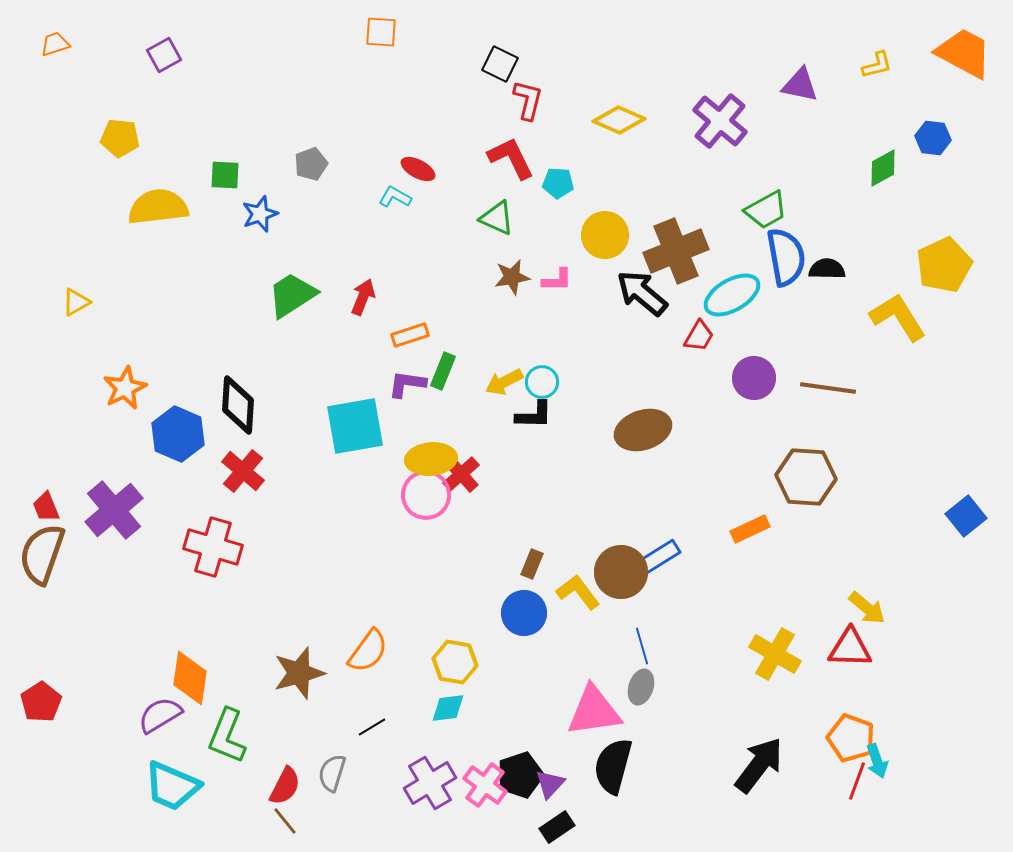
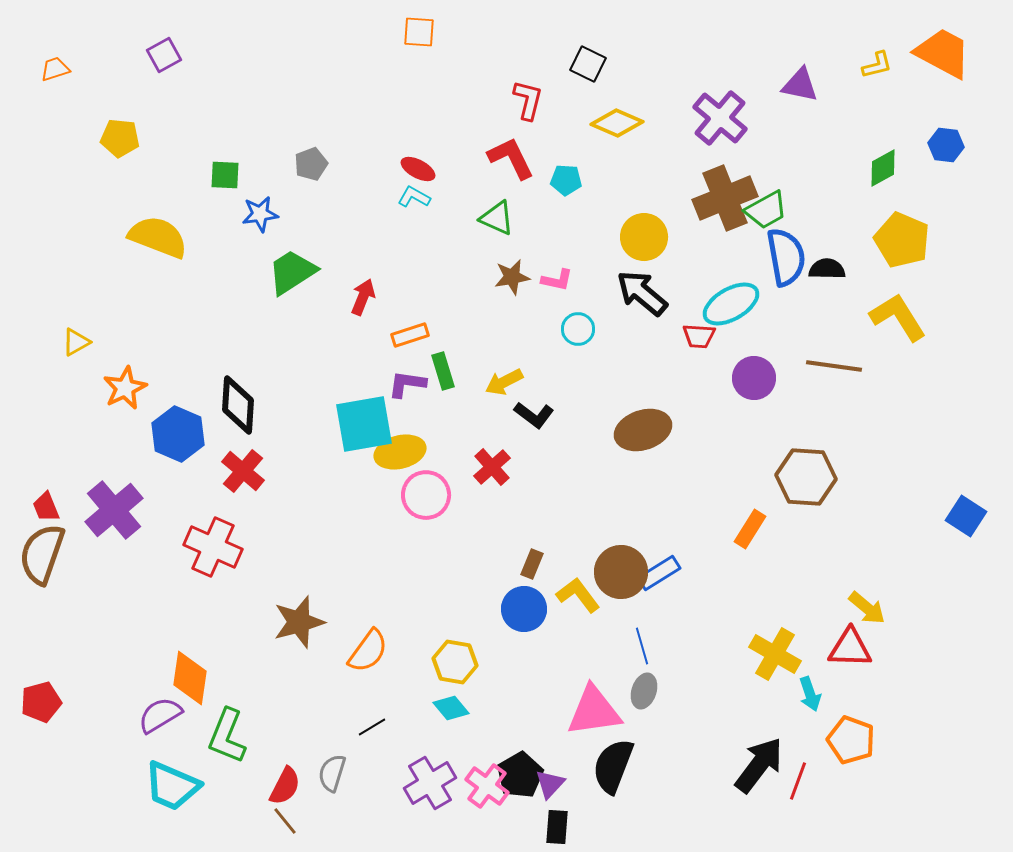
orange square at (381, 32): moved 38 px right
orange trapezoid at (55, 44): moved 25 px down
orange trapezoid at (964, 53): moved 21 px left
black square at (500, 64): moved 88 px right
yellow diamond at (619, 120): moved 2 px left, 3 px down
purple cross at (720, 121): moved 3 px up
blue hexagon at (933, 138): moved 13 px right, 7 px down
cyan pentagon at (558, 183): moved 8 px right, 3 px up
cyan L-shape at (395, 197): moved 19 px right
yellow semicircle at (158, 207): moved 30 px down; rotated 28 degrees clockwise
blue star at (260, 214): rotated 12 degrees clockwise
yellow circle at (605, 235): moved 39 px right, 2 px down
brown cross at (676, 251): moved 49 px right, 53 px up
yellow pentagon at (944, 265): moved 42 px left, 25 px up; rotated 24 degrees counterclockwise
pink L-shape at (557, 280): rotated 12 degrees clockwise
green trapezoid at (292, 295): moved 23 px up
cyan ellipse at (732, 295): moved 1 px left, 9 px down
yellow triangle at (76, 302): moved 40 px down
red trapezoid at (699, 336): rotated 64 degrees clockwise
green rectangle at (443, 371): rotated 39 degrees counterclockwise
cyan circle at (542, 382): moved 36 px right, 53 px up
brown line at (828, 388): moved 6 px right, 22 px up
black L-shape at (534, 415): rotated 36 degrees clockwise
cyan square at (355, 426): moved 9 px right, 2 px up
yellow ellipse at (431, 459): moved 31 px left, 7 px up; rotated 9 degrees counterclockwise
red cross at (461, 474): moved 31 px right, 7 px up
blue square at (966, 516): rotated 18 degrees counterclockwise
orange rectangle at (750, 529): rotated 33 degrees counterclockwise
red cross at (213, 547): rotated 8 degrees clockwise
blue rectangle at (659, 557): moved 16 px down
yellow L-shape at (578, 592): moved 3 px down
blue circle at (524, 613): moved 4 px up
brown star at (299, 673): moved 51 px up
gray ellipse at (641, 687): moved 3 px right, 4 px down
red pentagon at (41, 702): rotated 18 degrees clockwise
cyan diamond at (448, 708): moved 3 px right; rotated 57 degrees clockwise
orange pentagon at (851, 738): moved 2 px down
cyan arrow at (877, 761): moved 67 px left, 67 px up
black semicircle at (613, 766): rotated 6 degrees clockwise
black pentagon at (520, 775): rotated 12 degrees counterclockwise
red line at (857, 781): moved 59 px left
pink cross at (485, 785): moved 2 px right, 1 px down
black rectangle at (557, 827): rotated 52 degrees counterclockwise
